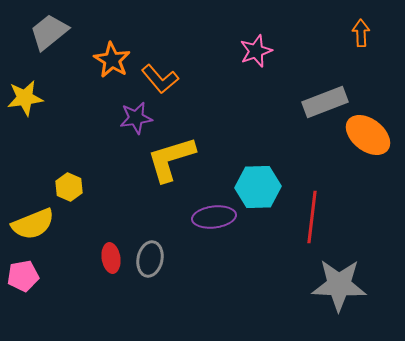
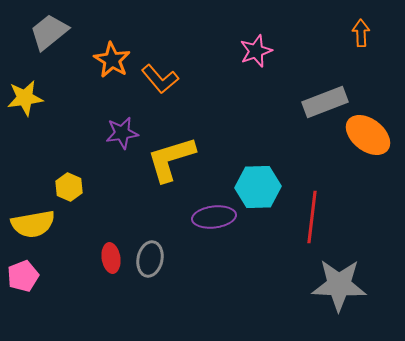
purple star: moved 14 px left, 15 px down
yellow semicircle: rotated 12 degrees clockwise
pink pentagon: rotated 12 degrees counterclockwise
